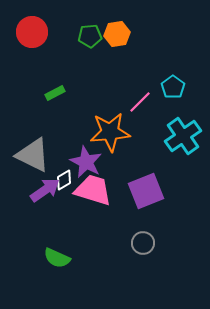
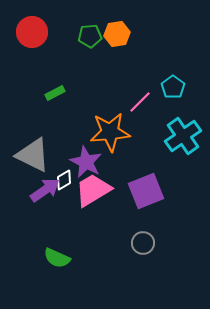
pink trapezoid: rotated 48 degrees counterclockwise
